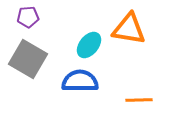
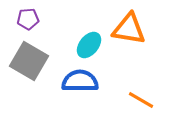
purple pentagon: moved 2 px down
gray square: moved 1 px right, 2 px down
orange line: moved 2 px right; rotated 32 degrees clockwise
